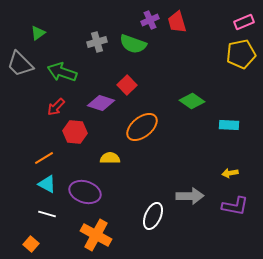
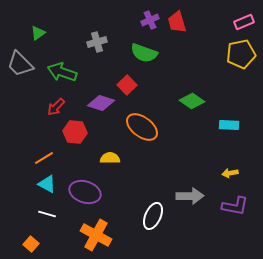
green semicircle: moved 11 px right, 9 px down
orange ellipse: rotated 76 degrees clockwise
